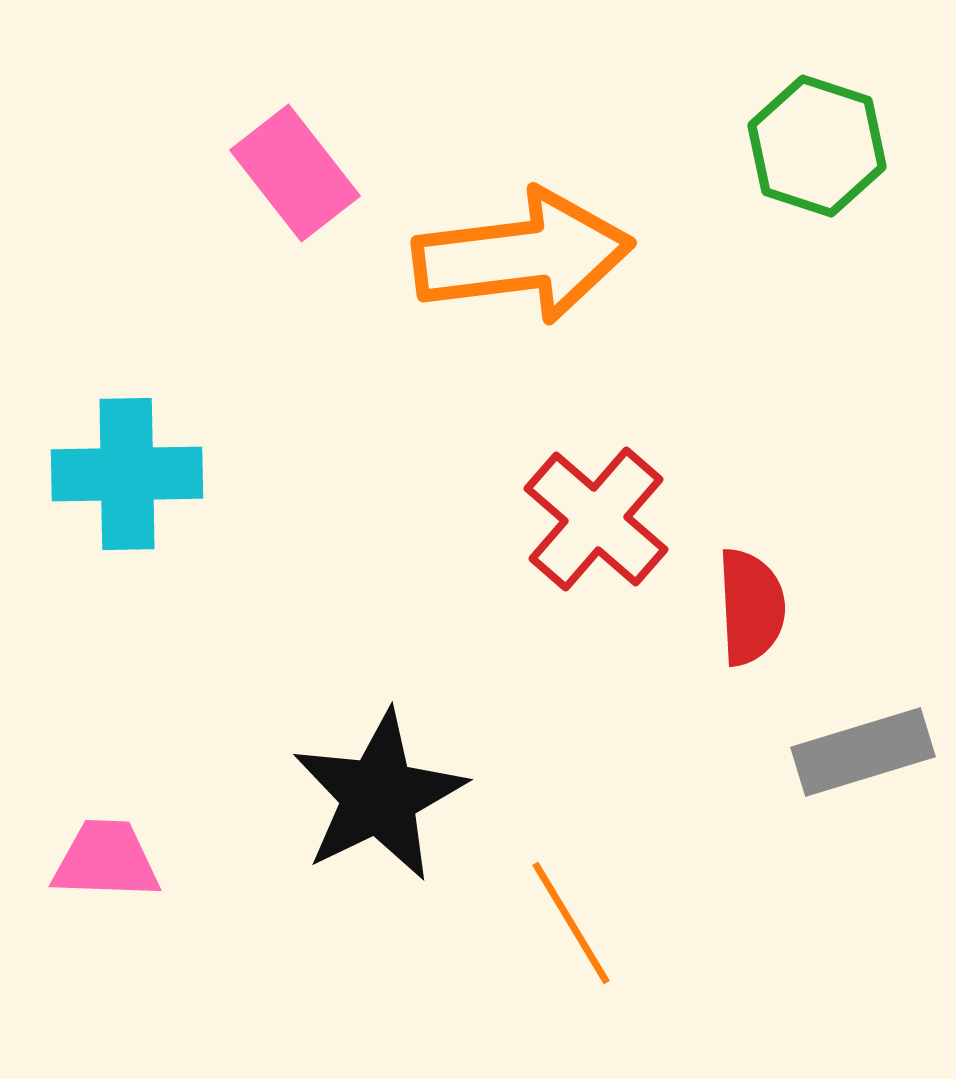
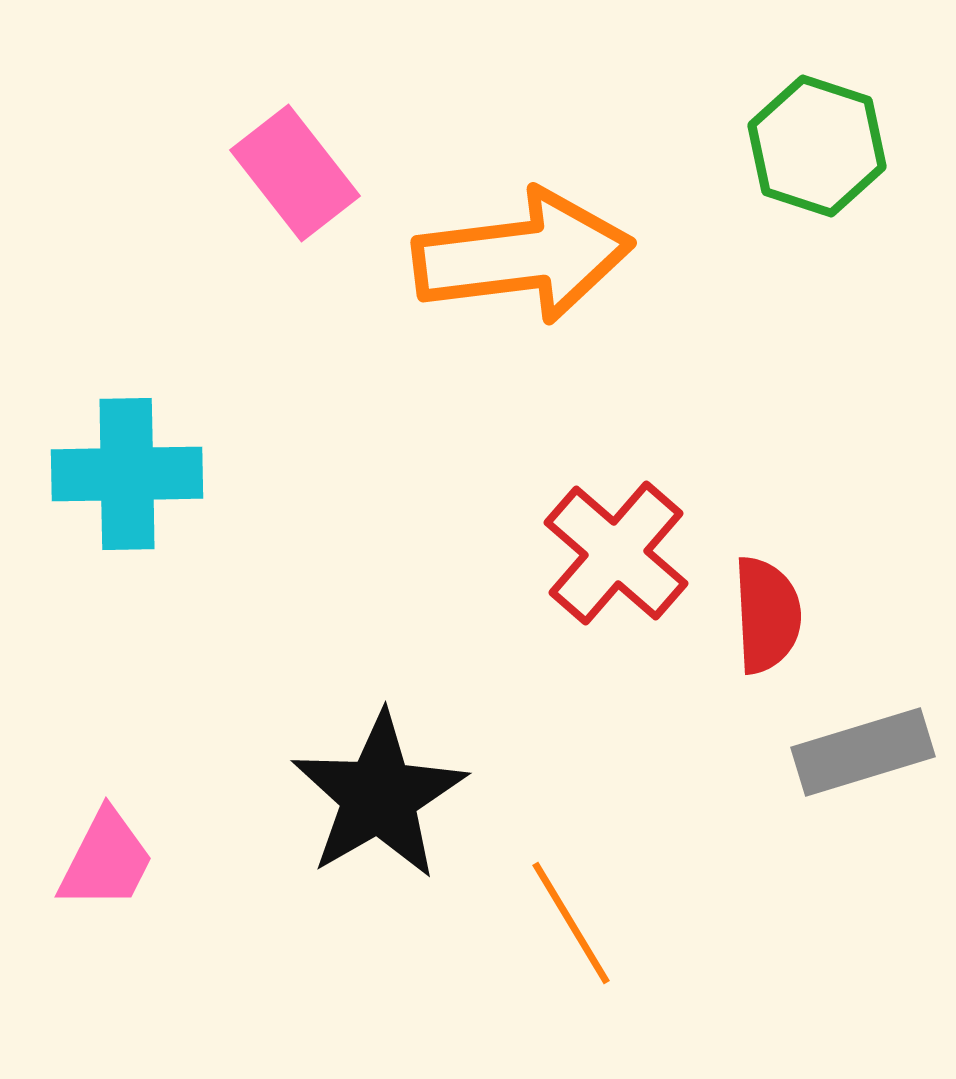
red cross: moved 20 px right, 34 px down
red semicircle: moved 16 px right, 8 px down
black star: rotated 4 degrees counterclockwise
pink trapezoid: rotated 115 degrees clockwise
